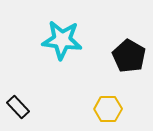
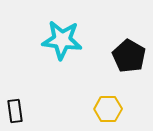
black rectangle: moved 3 px left, 4 px down; rotated 35 degrees clockwise
